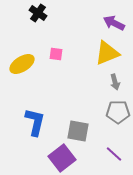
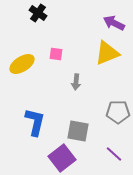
gray arrow: moved 39 px left; rotated 21 degrees clockwise
